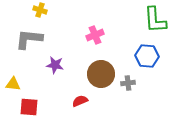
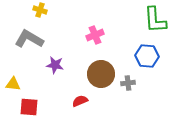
gray L-shape: rotated 24 degrees clockwise
